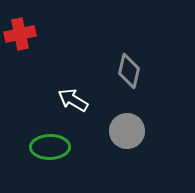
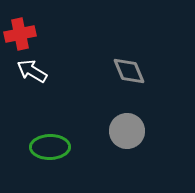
gray diamond: rotated 36 degrees counterclockwise
white arrow: moved 41 px left, 29 px up
